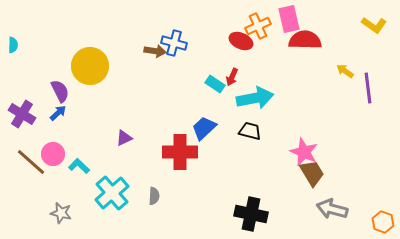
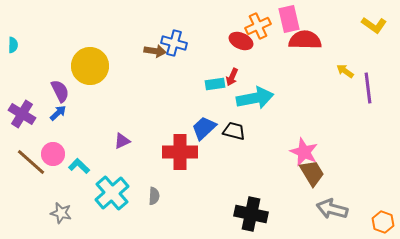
cyan rectangle: rotated 42 degrees counterclockwise
black trapezoid: moved 16 px left
purple triangle: moved 2 px left, 3 px down
